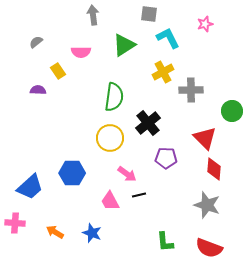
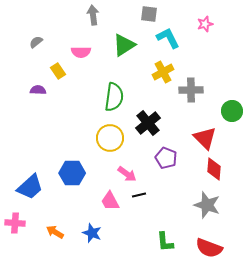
purple pentagon: rotated 20 degrees clockwise
